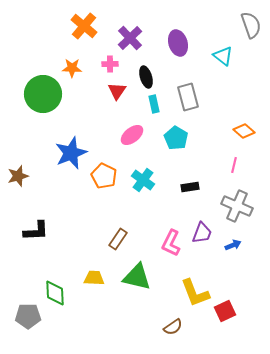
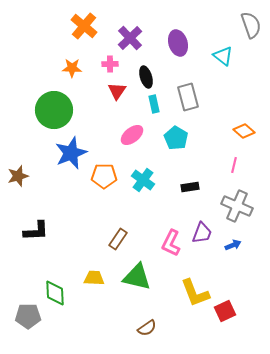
green circle: moved 11 px right, 16 px down
orange pentagon: rotated 25 degrees counterclockwise
brown semicircle: moved 26 px left, 1 px down
